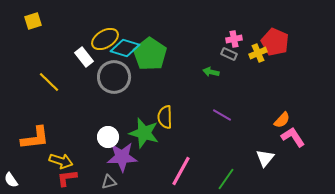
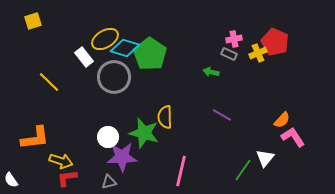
pink line: rotated 16 degrees counterclockwise
green line: moved 17 px right, 9 px up
